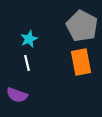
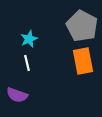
orange rectangle: moved 2 px right, 1 px up
